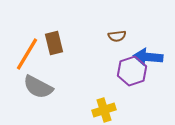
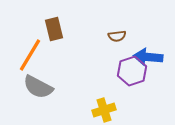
brown rectangle: moved 14 px up
orange line: moved 3 px right, 1 px down
